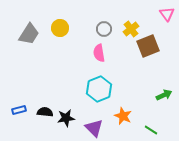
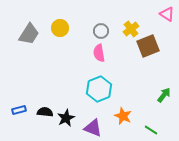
pink triangle: rotated 21 degrees counterclockwise
gray circle: moved 3 px left, 2 px down
green arrow: rotated 28 degrees counterclockwise
black star: rotated 18 degrees counterclockwise
purple triangle: moved 1 px left; rotated 24 degrees counterclockwise
